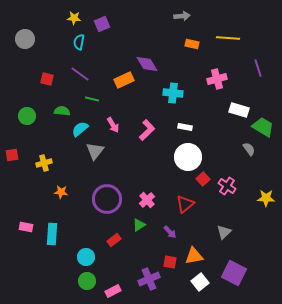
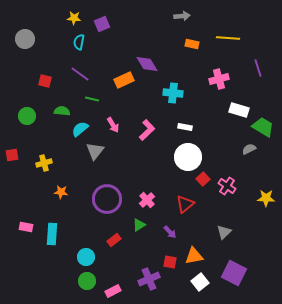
red square at (47, 79): moved 2 px left, 2 px down
pink cross at (217, 79): moved 2 px right
gray semicircle at (249, 149): rotated 80 degrees counterclockwise
